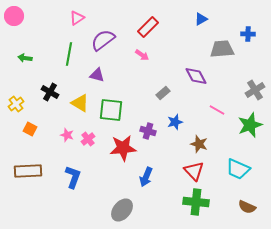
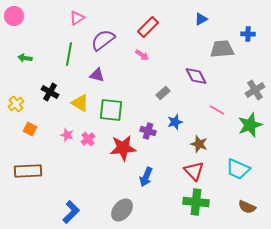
blue L-shape: moved 2 px left, 35 px down; rotated 25 degrees clockwise
